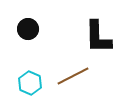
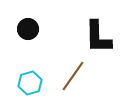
brown line: rotated 28 degrees counterclockwise
cyan hexagon: rotated 20 degrees clockwise
